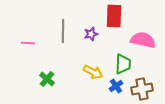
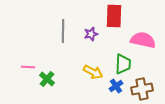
pink line: moved 24 px down
